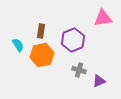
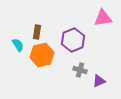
brown rectangle: moved 4 px left, 1 px down
gray cross: moved 1 px right
